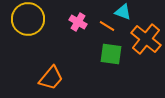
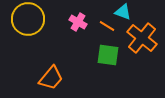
orange cross: moved 4 px left, 1 px up
green square: moved 3 px left, 1 px down
